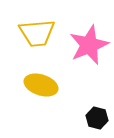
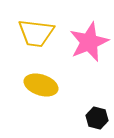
yellow trapezoid: moved 1 px left; rotated 12 degrees clockwise
pink star: moved 3 px up
